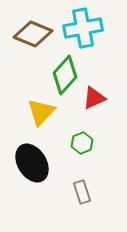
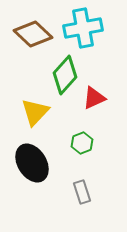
brown diamond: rotated 21 degrees clockwise
yellow triangle: moved 6 px left
